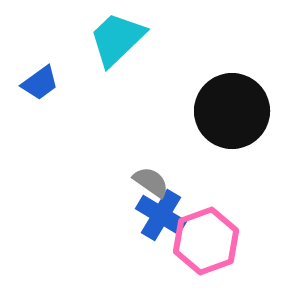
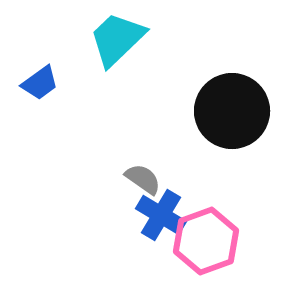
gray semicircle: moved 8 px left, 3 px up
